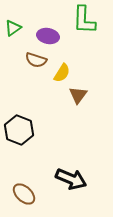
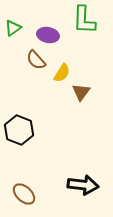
purple ellipse: moved 1 px up
brown semicircle: rotated 30 degrees clockwise
brown triangle: moved 3 px right, 3 px up
black arrow: moved 12 px right, 6 px down; rotated 16 degrees counterclockwise
